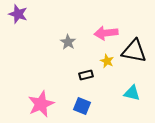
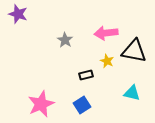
gray star: moved 3 px left, 2 px up
blue square: moved 1 px up; rotated 36 degrees clockwise
